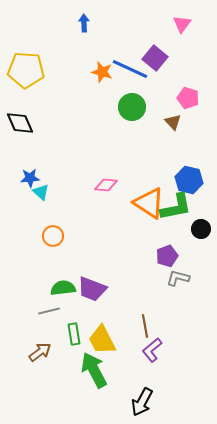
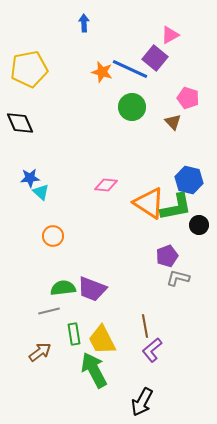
pink triangle: moved 12 px left, 11 px down; rotated 24 degrees clockwise
yellow pentagon: moved 3 px right, 1 px up; rotated 15 degrees counterclockwise
black circle: moved 2 px left, 4 px up
